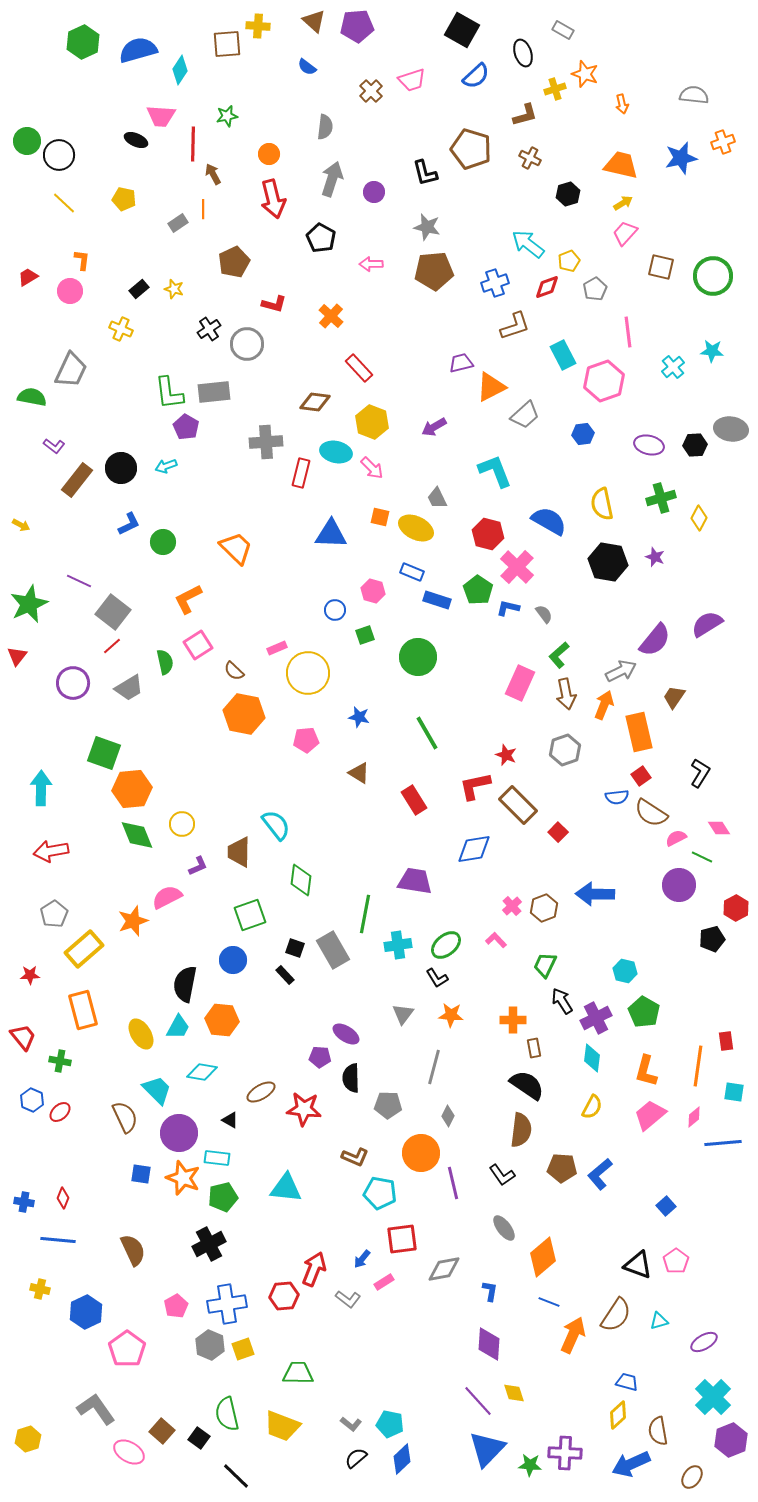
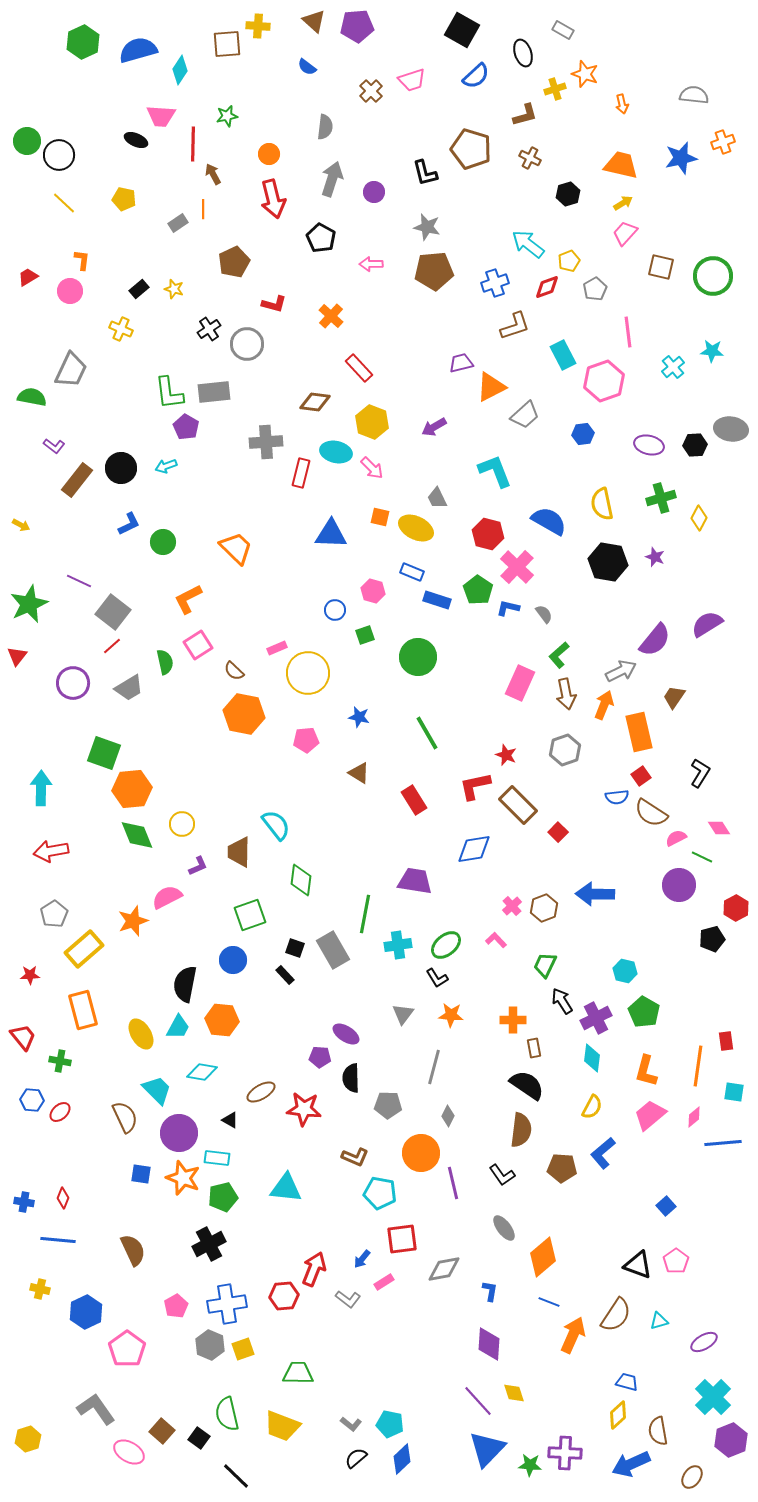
blue hexagon at (32, 1100): rotated 20 degrees counterclockwise
blue L-shape at (600, 1174): moved 3 px right, 21 px up
